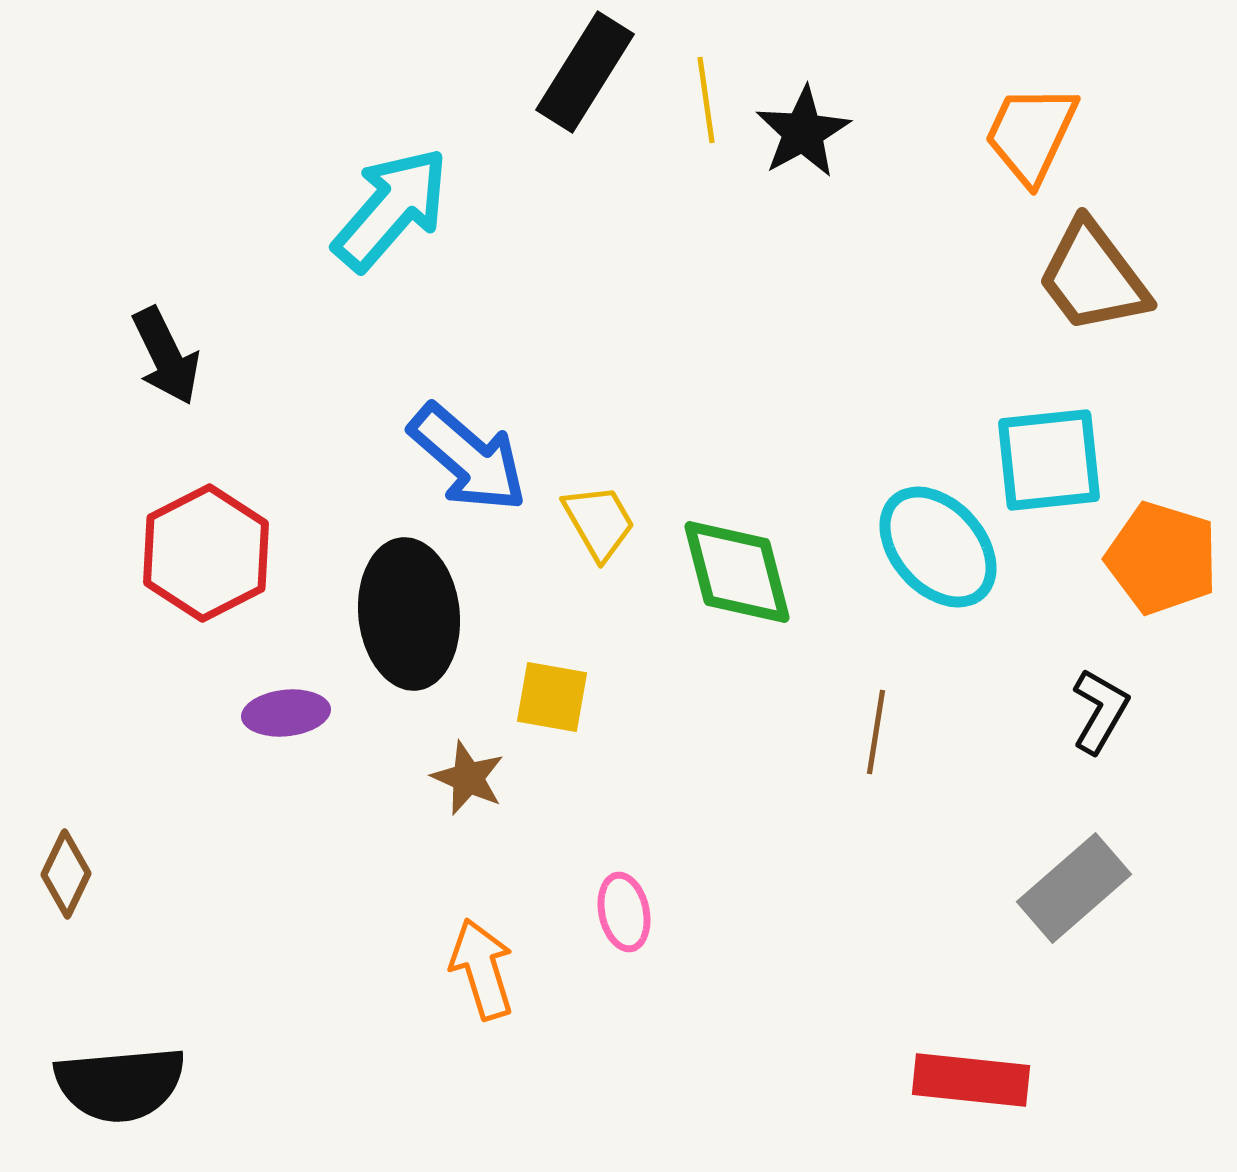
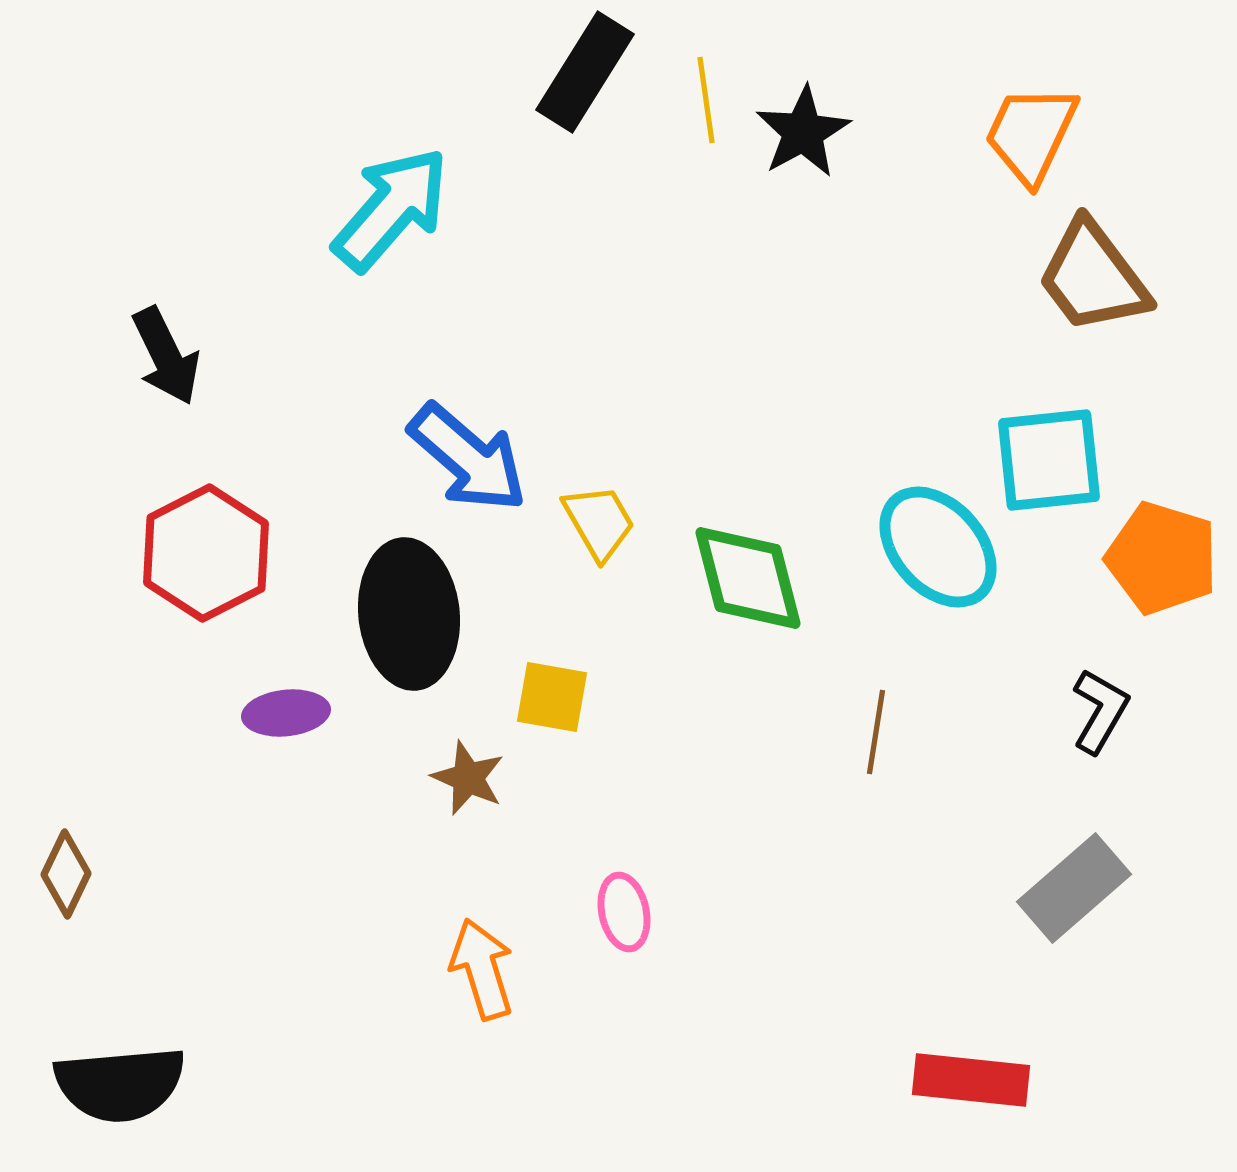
green diamond: moved 11 px right, 6 px down
